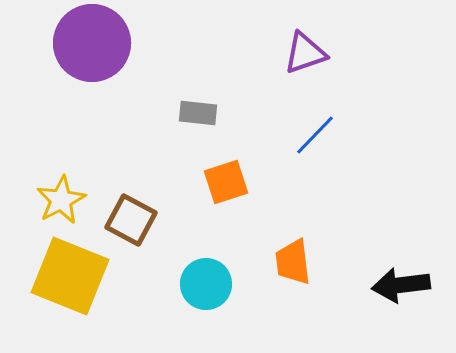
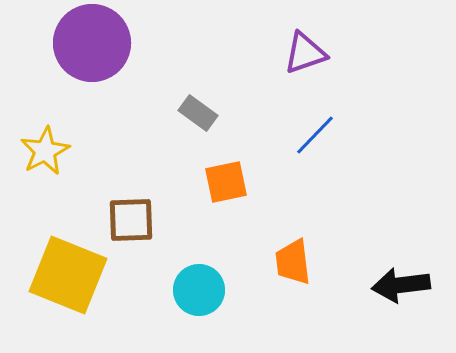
gray rectangle: rotated 30 degrees clockwise
orange square: rotated 6 degrees clockwise
yellow star: moved 16 px left, 49 px up
brown square: rotated 30 degrees counterclockwise
yellow square: moved 2 px left, 1 px up
cyan circle: moved 7 px left, 6 px down
